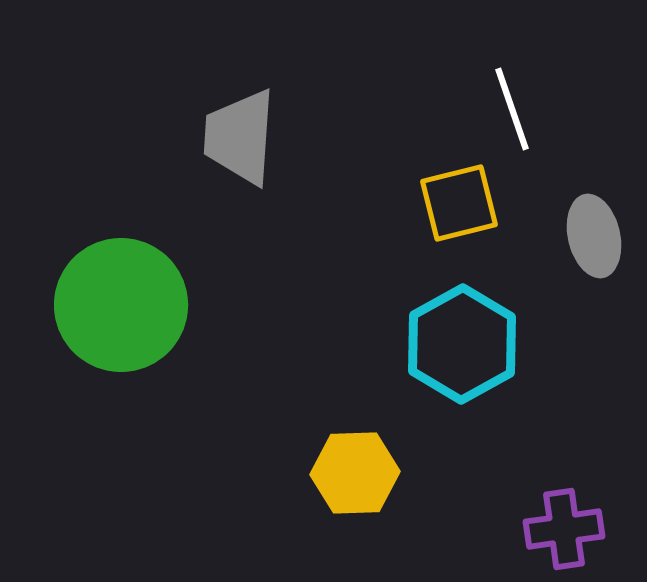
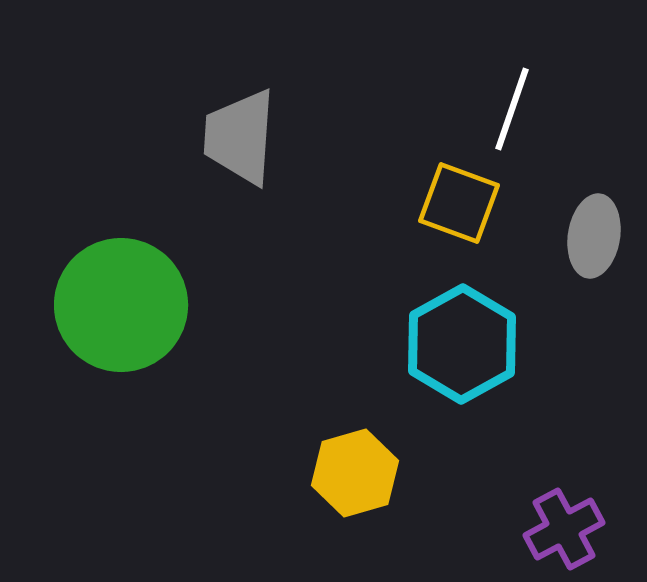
white line: rotated 38 degrees clockwise
yellow square: rotated 34 degrees clockwise
gray ellipse: rotated 22 degrees clockwise
yellow hexagon: rotated 14 degrees counterclockwise
purple cross: rotated 20 degrees counterclockwise
